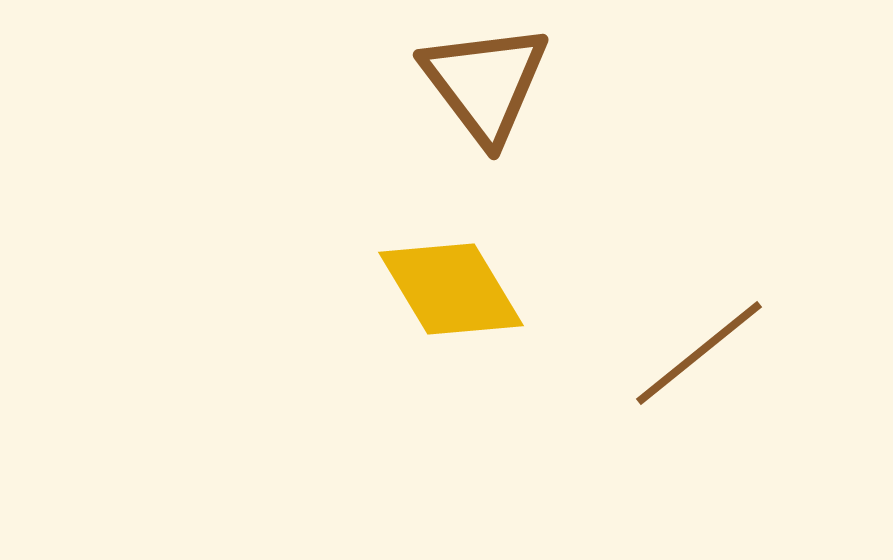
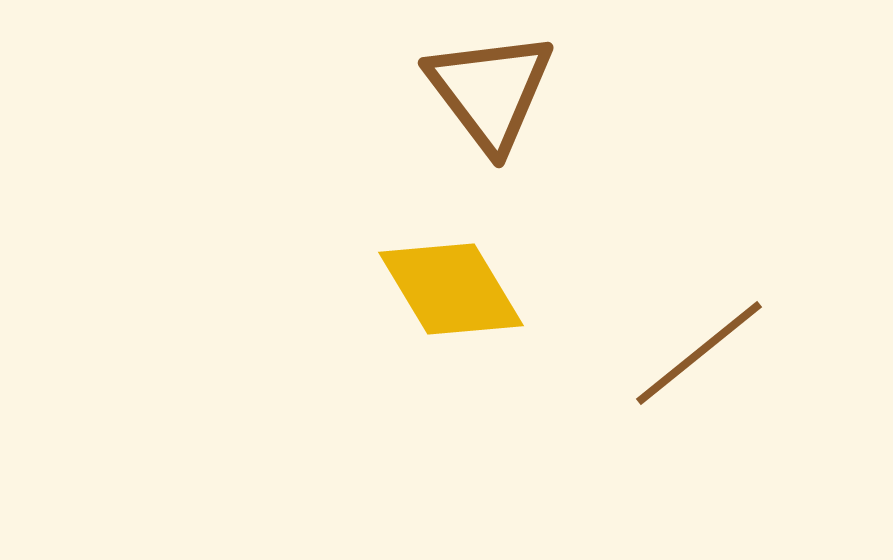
brown triangle: moved 5 px right, 8 px down
